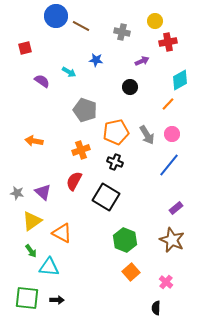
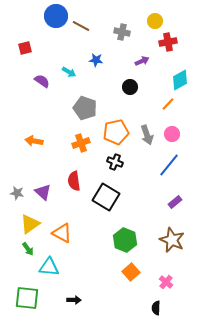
gray pentagon: moved 2 px up
gray arrow: rotated 12 degrees clockwise
orange cross: moved 7 px up
red semicircle: rotated 36 degrees counterclockwise
purple rectangle: moved 1 px left, 6 px up
yellow triangle: moved 2 px left, 3 px down
green arrow: moved 3 px left, 2 px up
black arrow: moved 17 px right
